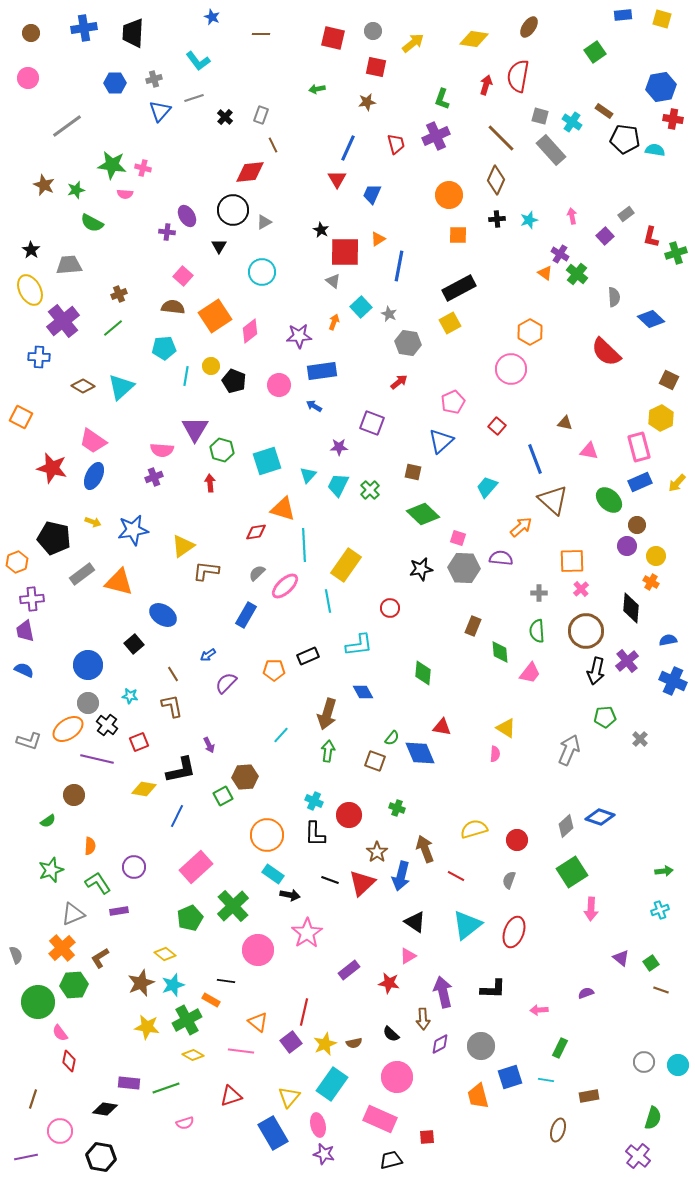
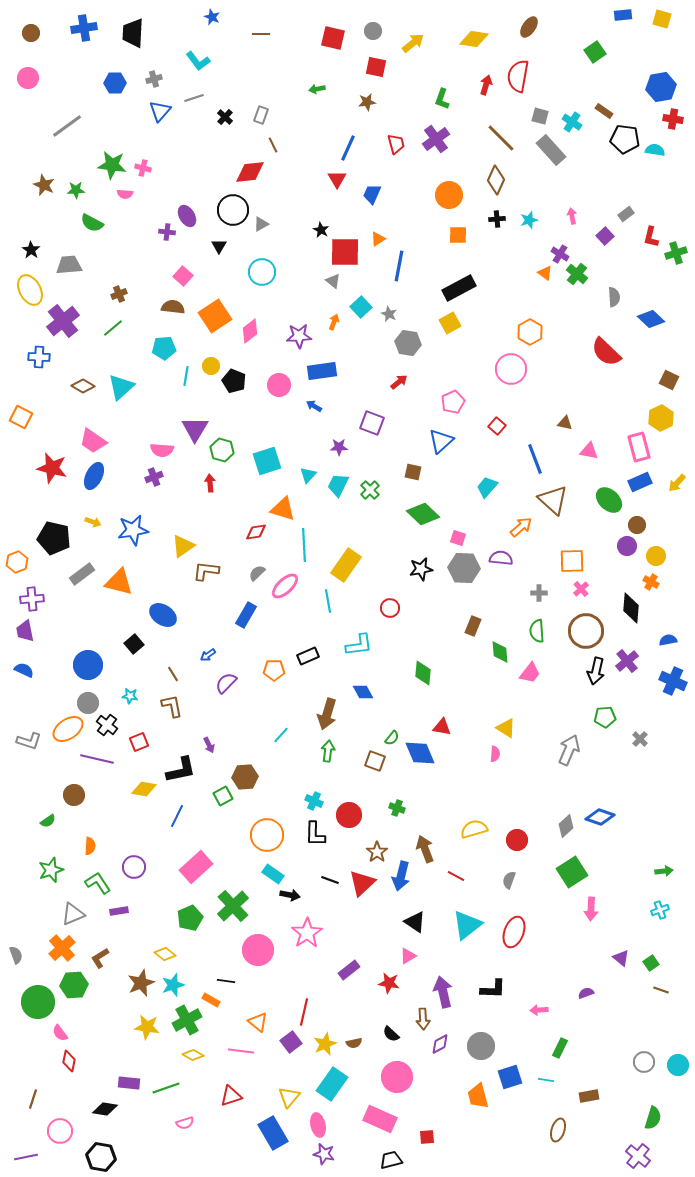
purple cross at (436, 136): moved 3 px down; rotated 12 degrees counterclockwise
green star at (76, 190): rotated 12 degrees clockwise
gray triangle at (264, 222): moved 3 px left, 2 px down
